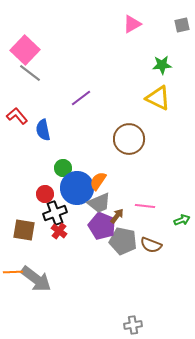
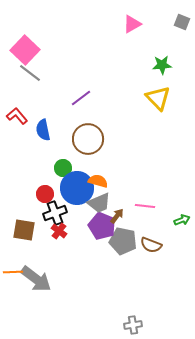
gray square: moved 3 px up; rotated 35 degrees clockwise
yellow triangle: rotated 20 degrees clockwise
brown circle: moved 41 px left
orange semicircle: rotated 72 degrees clockwise
